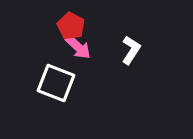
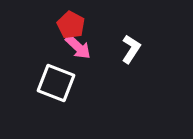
red pentagon: moved 1 px up
white L-shape: moved 1 px up
